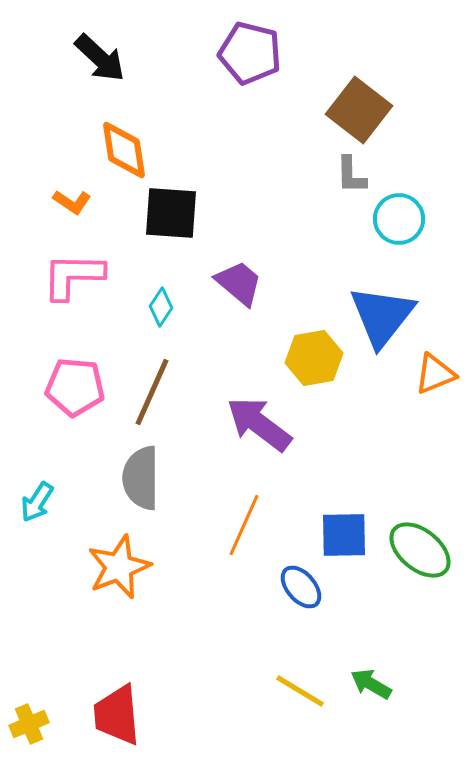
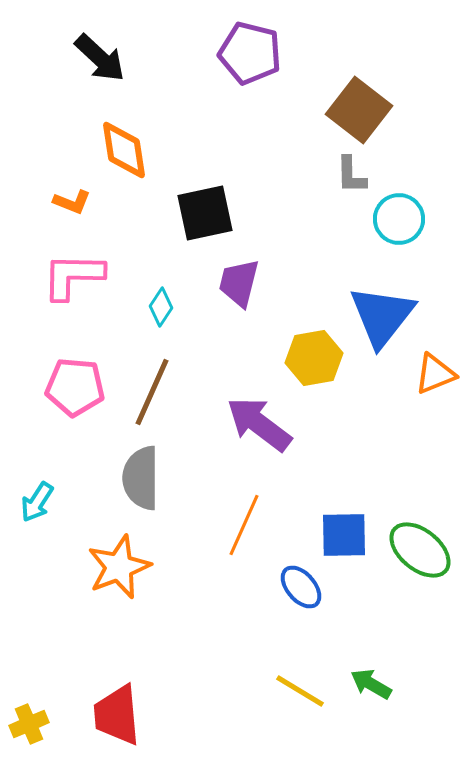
orange L-shape: rotated 12 degrees counterclockwise
black square: moved 34 px right; rotated 16 degrees counterclockwise
purple trapezoid: rotated 116 degrees counterclockwise
